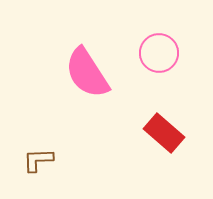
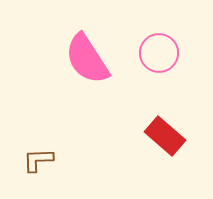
pink semicircle: moved 14 px up
red rectangle: moved 1 px right, 3 px down
